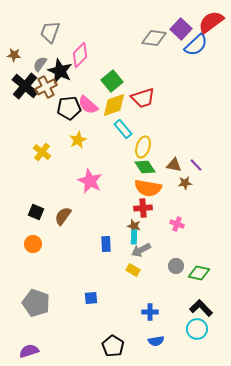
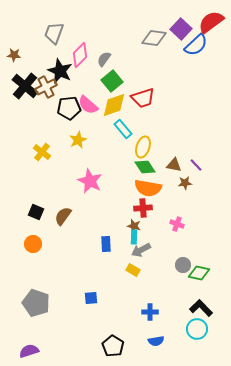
gray trapezoid at (50, 32): moved 4 px right, 1 px down
gray semicircle at (40, 64): moved 64 px right, 5 px up
gray circle at (176, 266): moved 7 px right, 1 px up
